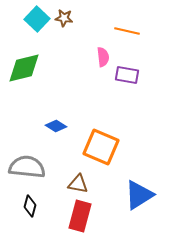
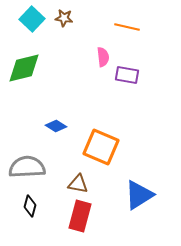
cyan square: moved 5 px left
orange line: moved 4 px up
gray semicircle: rotated 9 degrees counterclockwise
